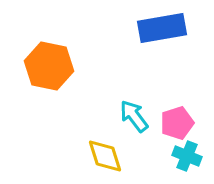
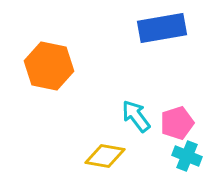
cyan arrow: moved 2 px right
yellow diamond: rotated 63 degrees counterclockwise
